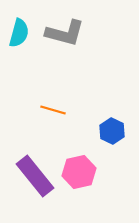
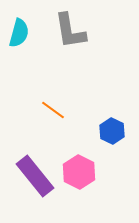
gray L-shape: moved 5 px right, 2 px up; rotated 66 degrees clockwise
orange line: rotated 20 degrees clockwise
pink hexagon: rotated 20 degrees counterclockwise
